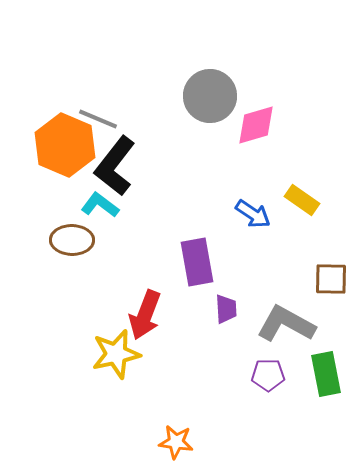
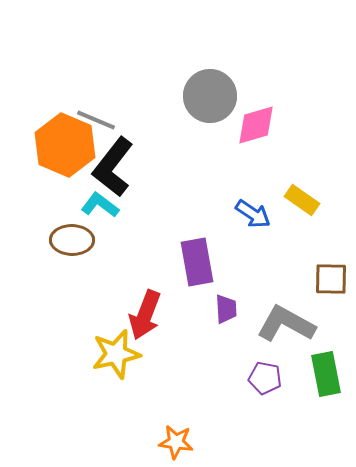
gray line: moved 2 px left, 1 px down
black L-shape: moved 2 px left, 1 px down
purple pentagon: moved 3 px left, 3 px down; rotated 12 degrees clockwise
